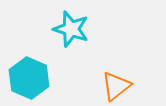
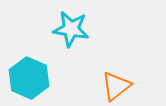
cyan star: rotated 9 degrees counterclockwise
